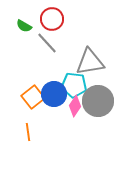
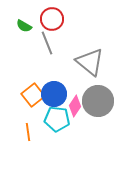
gray line: rotated 20 degrees clockwise
gray triangle: rotated 48 degrees clockwise
cyan pentagon: moved 17 px left, 34 px down
orange square: moved 2 px up
